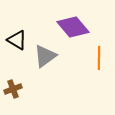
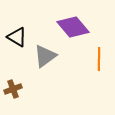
black triangle: moved 3 px up
orange line: moved 1 px down
